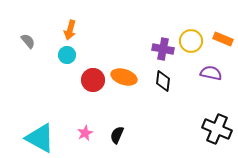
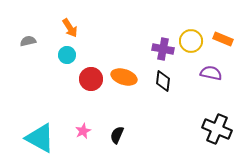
orange arrow: moved 2 px up; rotated 48 degrees counterclockwise
gray semicircle: rotated 63 degrees counterclockwise
red circle: moved 2 px left, 1 px up
pink star: moved 2 px left, 2 px up
